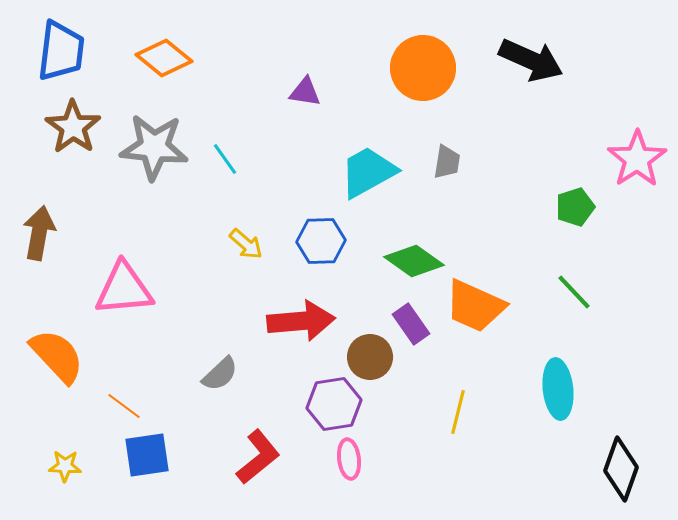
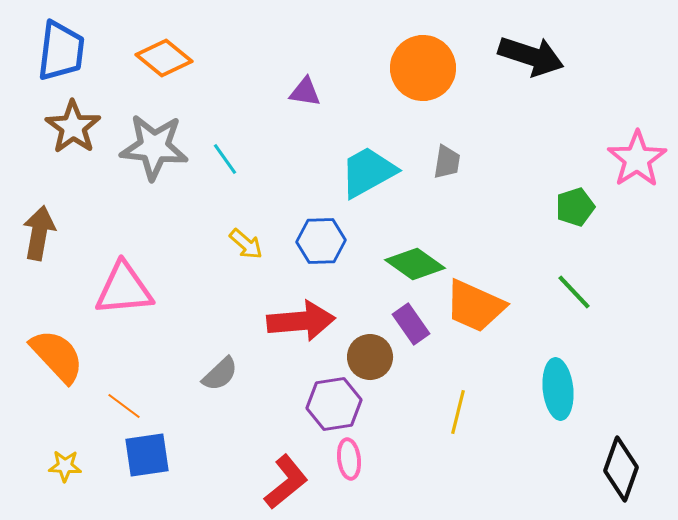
black arrow: moved 4 px up; rotated 6 degrees counterclockwise
green diamond: moved 1 px right, 3 px down
red L-shape: moved 28 px right, 25 px down
